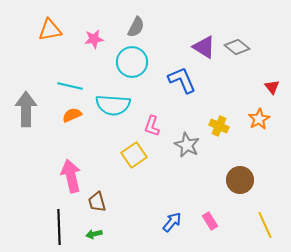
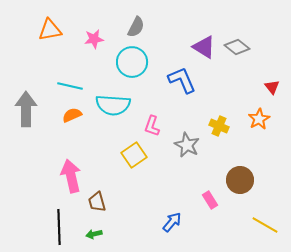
pink rectangle: moved 21 px up
yellow line: rotated 36 degrees counterclockwise
